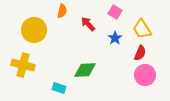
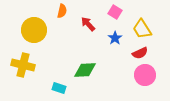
red semicircle: rotated 42 degrees clockwise
